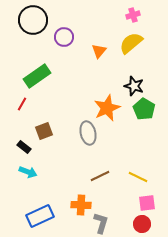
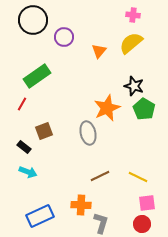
pink cross: rotated 24 degrees clockwise
